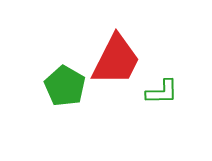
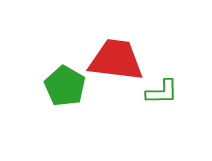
red trapezoid: rotated 110 degrees counterclockwise
